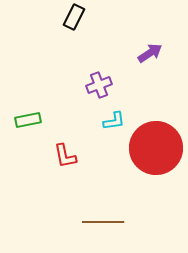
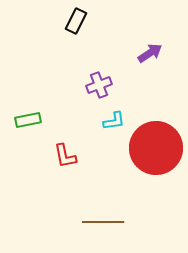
black rectangle: moved 2 px right, 4 px down
